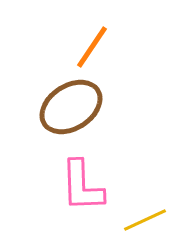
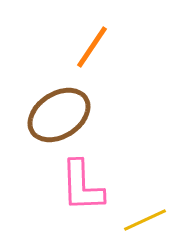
brown ellipse: moved 12 px left, 8 px down
